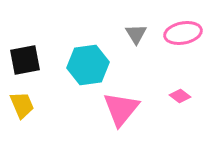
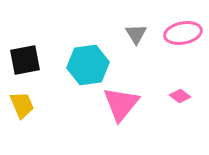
pink triangle: moved 5 px up
